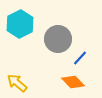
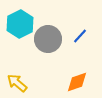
gray circle: moved 10 px left
blue line: moved 22 px up
orange diamond: moved 4 px right; rotated 65 degrees counterclockwise
